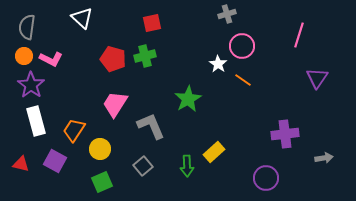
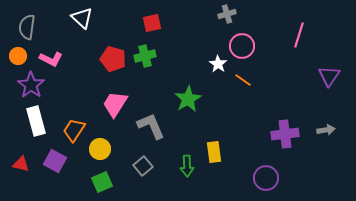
orange circle: moved 6 px left
purple triangle: moved 12 px right, 2 px up
yellow rectangle: rotated 55 degrees counterclockwise
gray arrow: moved 2 px right, 28 px up
